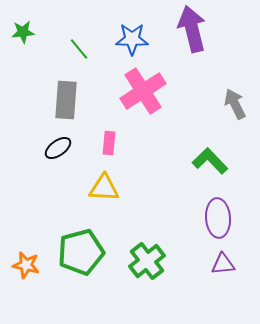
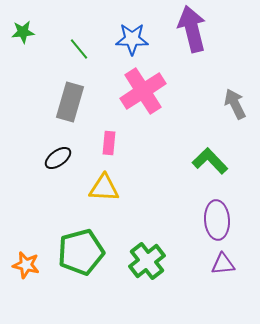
gray rectangle: moved 4 px right, 2 px down; rotated 12 degrees clockwise
black ellipse: moved 10 px down
purple ellipse: moved 1 px left, 2 px down
